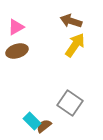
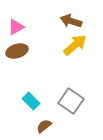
yellow arrow: rotated 15 degrees clockwise
gray square: moved 1 px right, 2 px up
cyan rectangle: moved 1 px left, 20 px up
